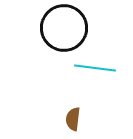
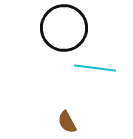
brown semicircle: moved 6 px left, 3 px down; rotated 35 degrees counterclockwise
